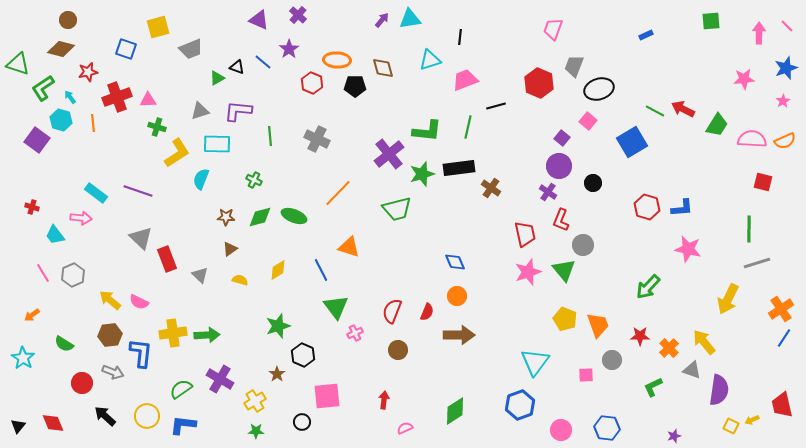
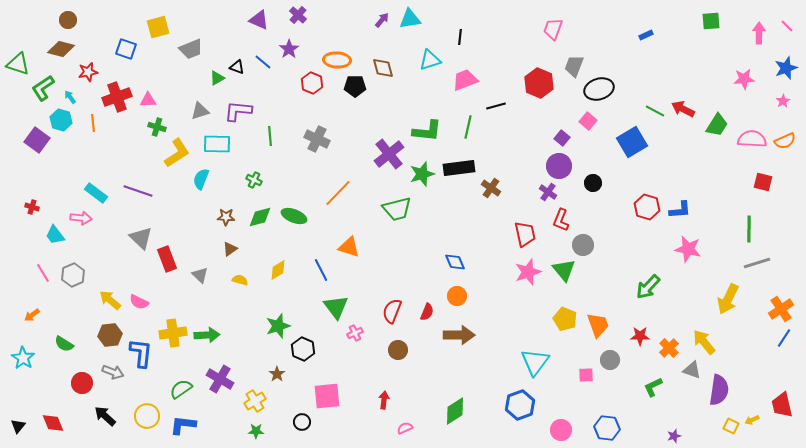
blue L-shape at (682, 208): moved 2 px left, 2 px down
black hexagon at (303, 355): moved 6 px up
gray circle at (612, 360): moved 2 px left
